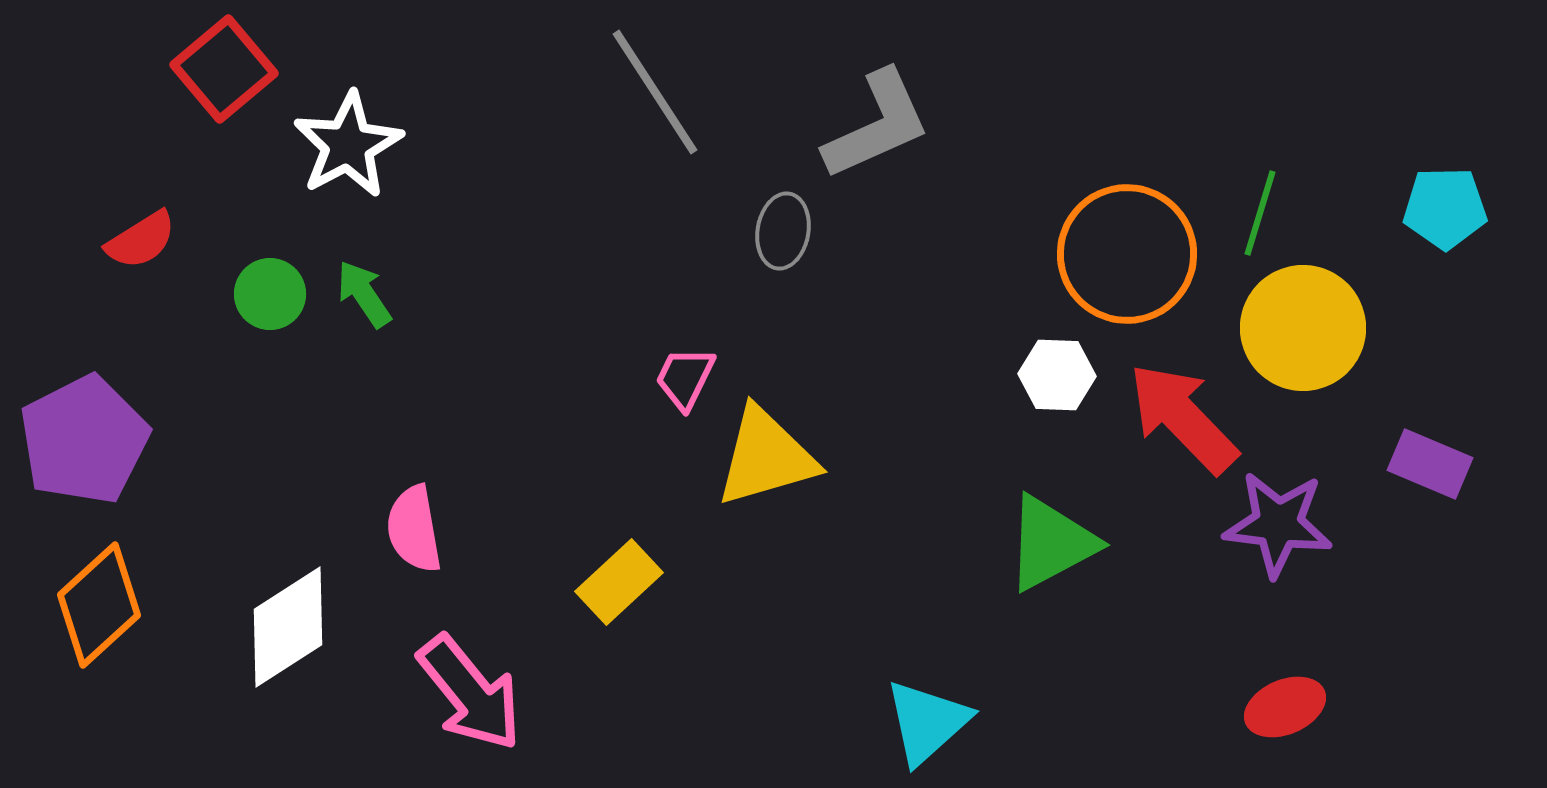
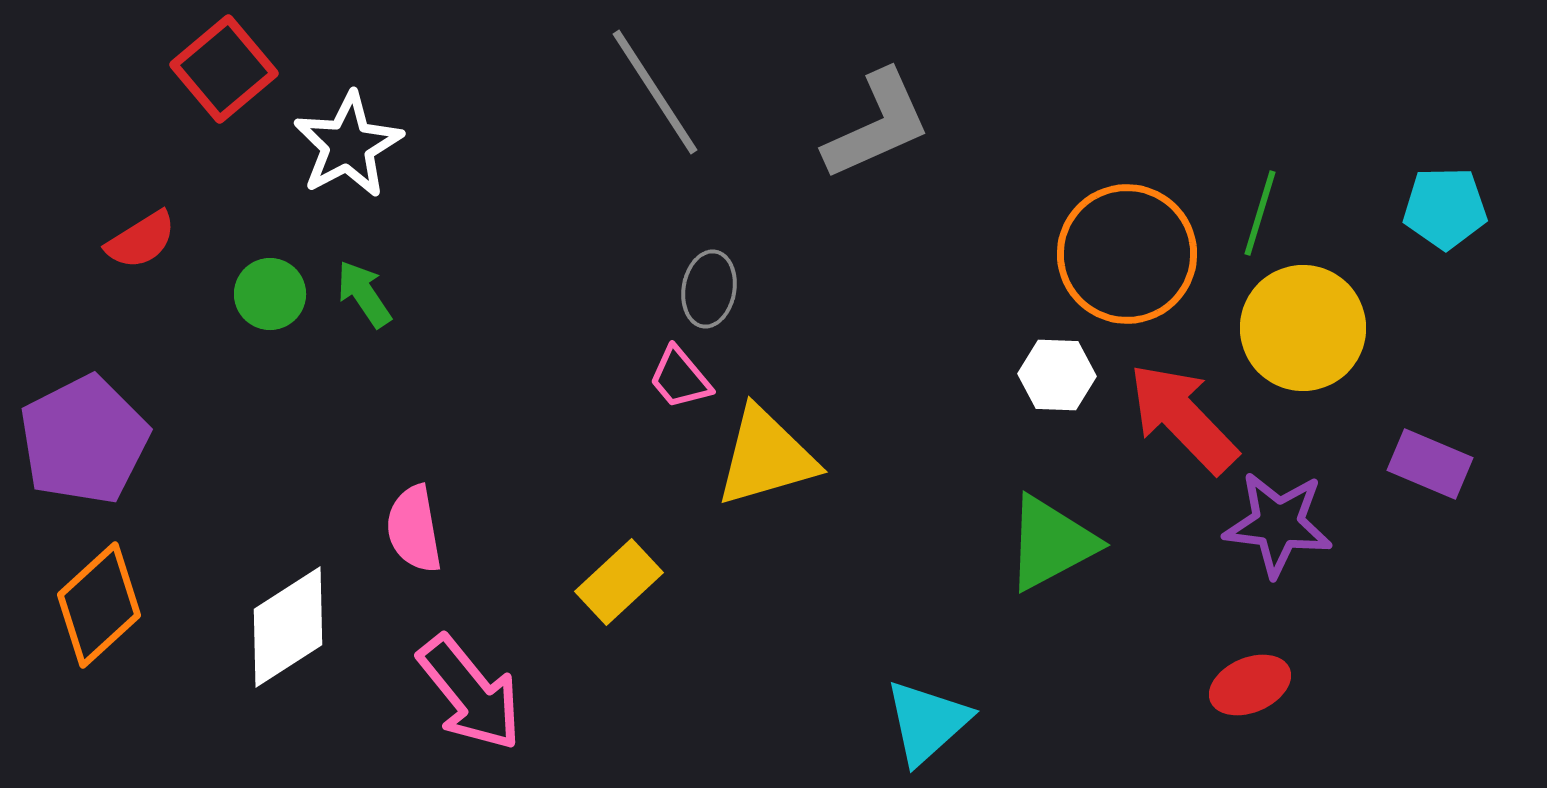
gray ellipse: moved 74 px left, 58 px down
pink trapezoid: moved 5 px left; rotated 66 degrees counterclockwise
red ellipse: moved 35 px left, 22 px up
